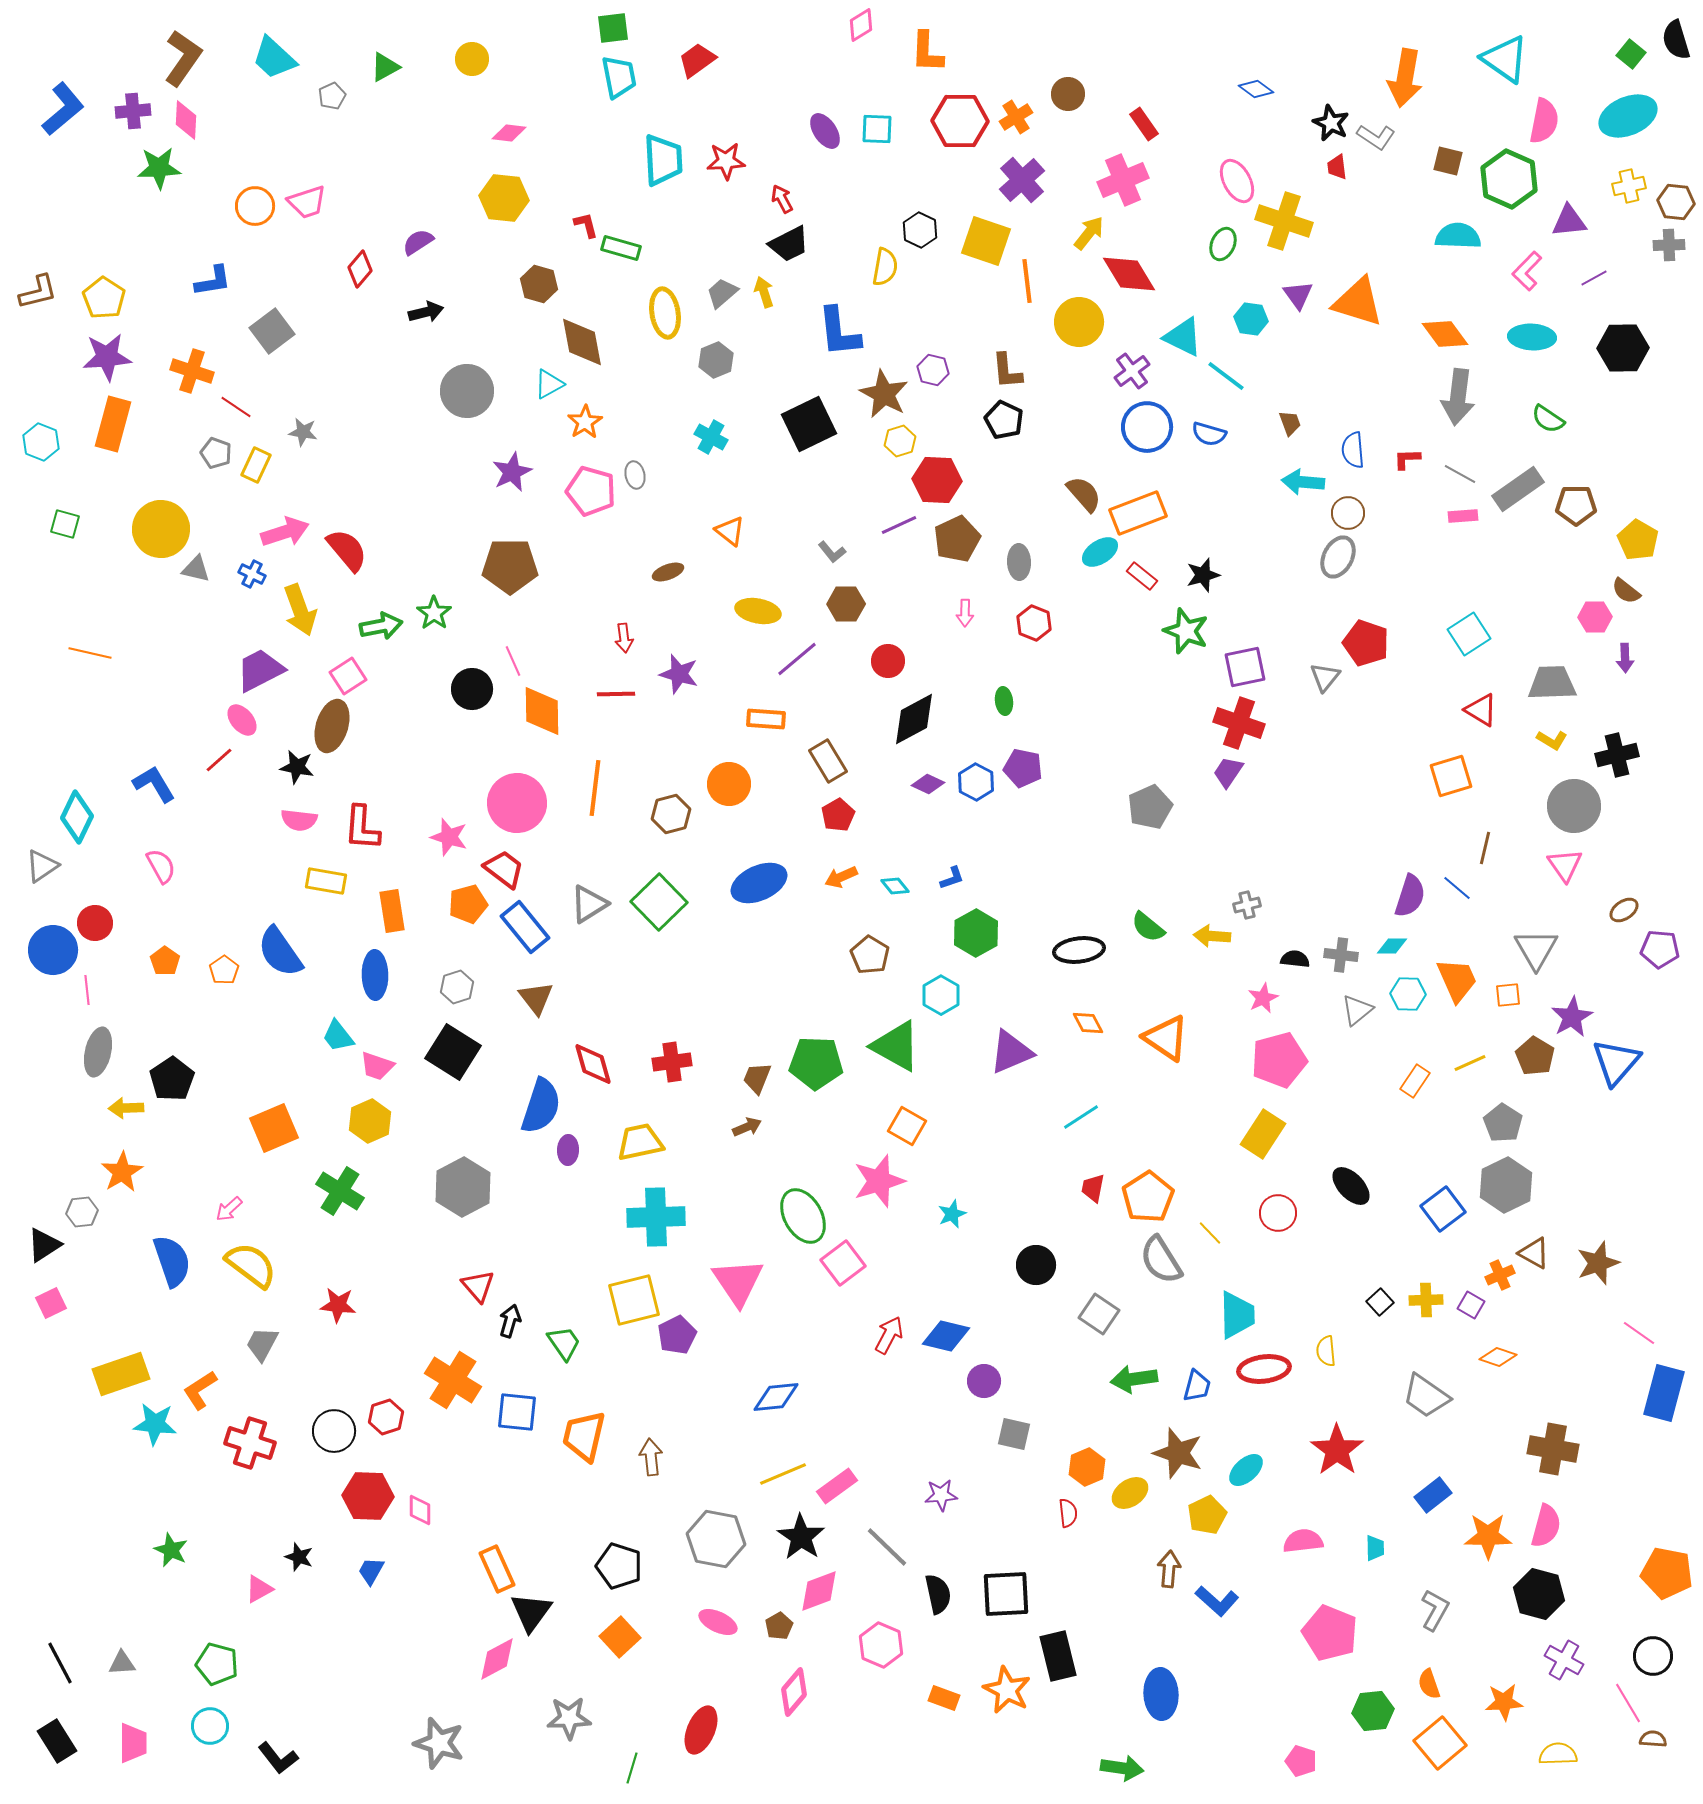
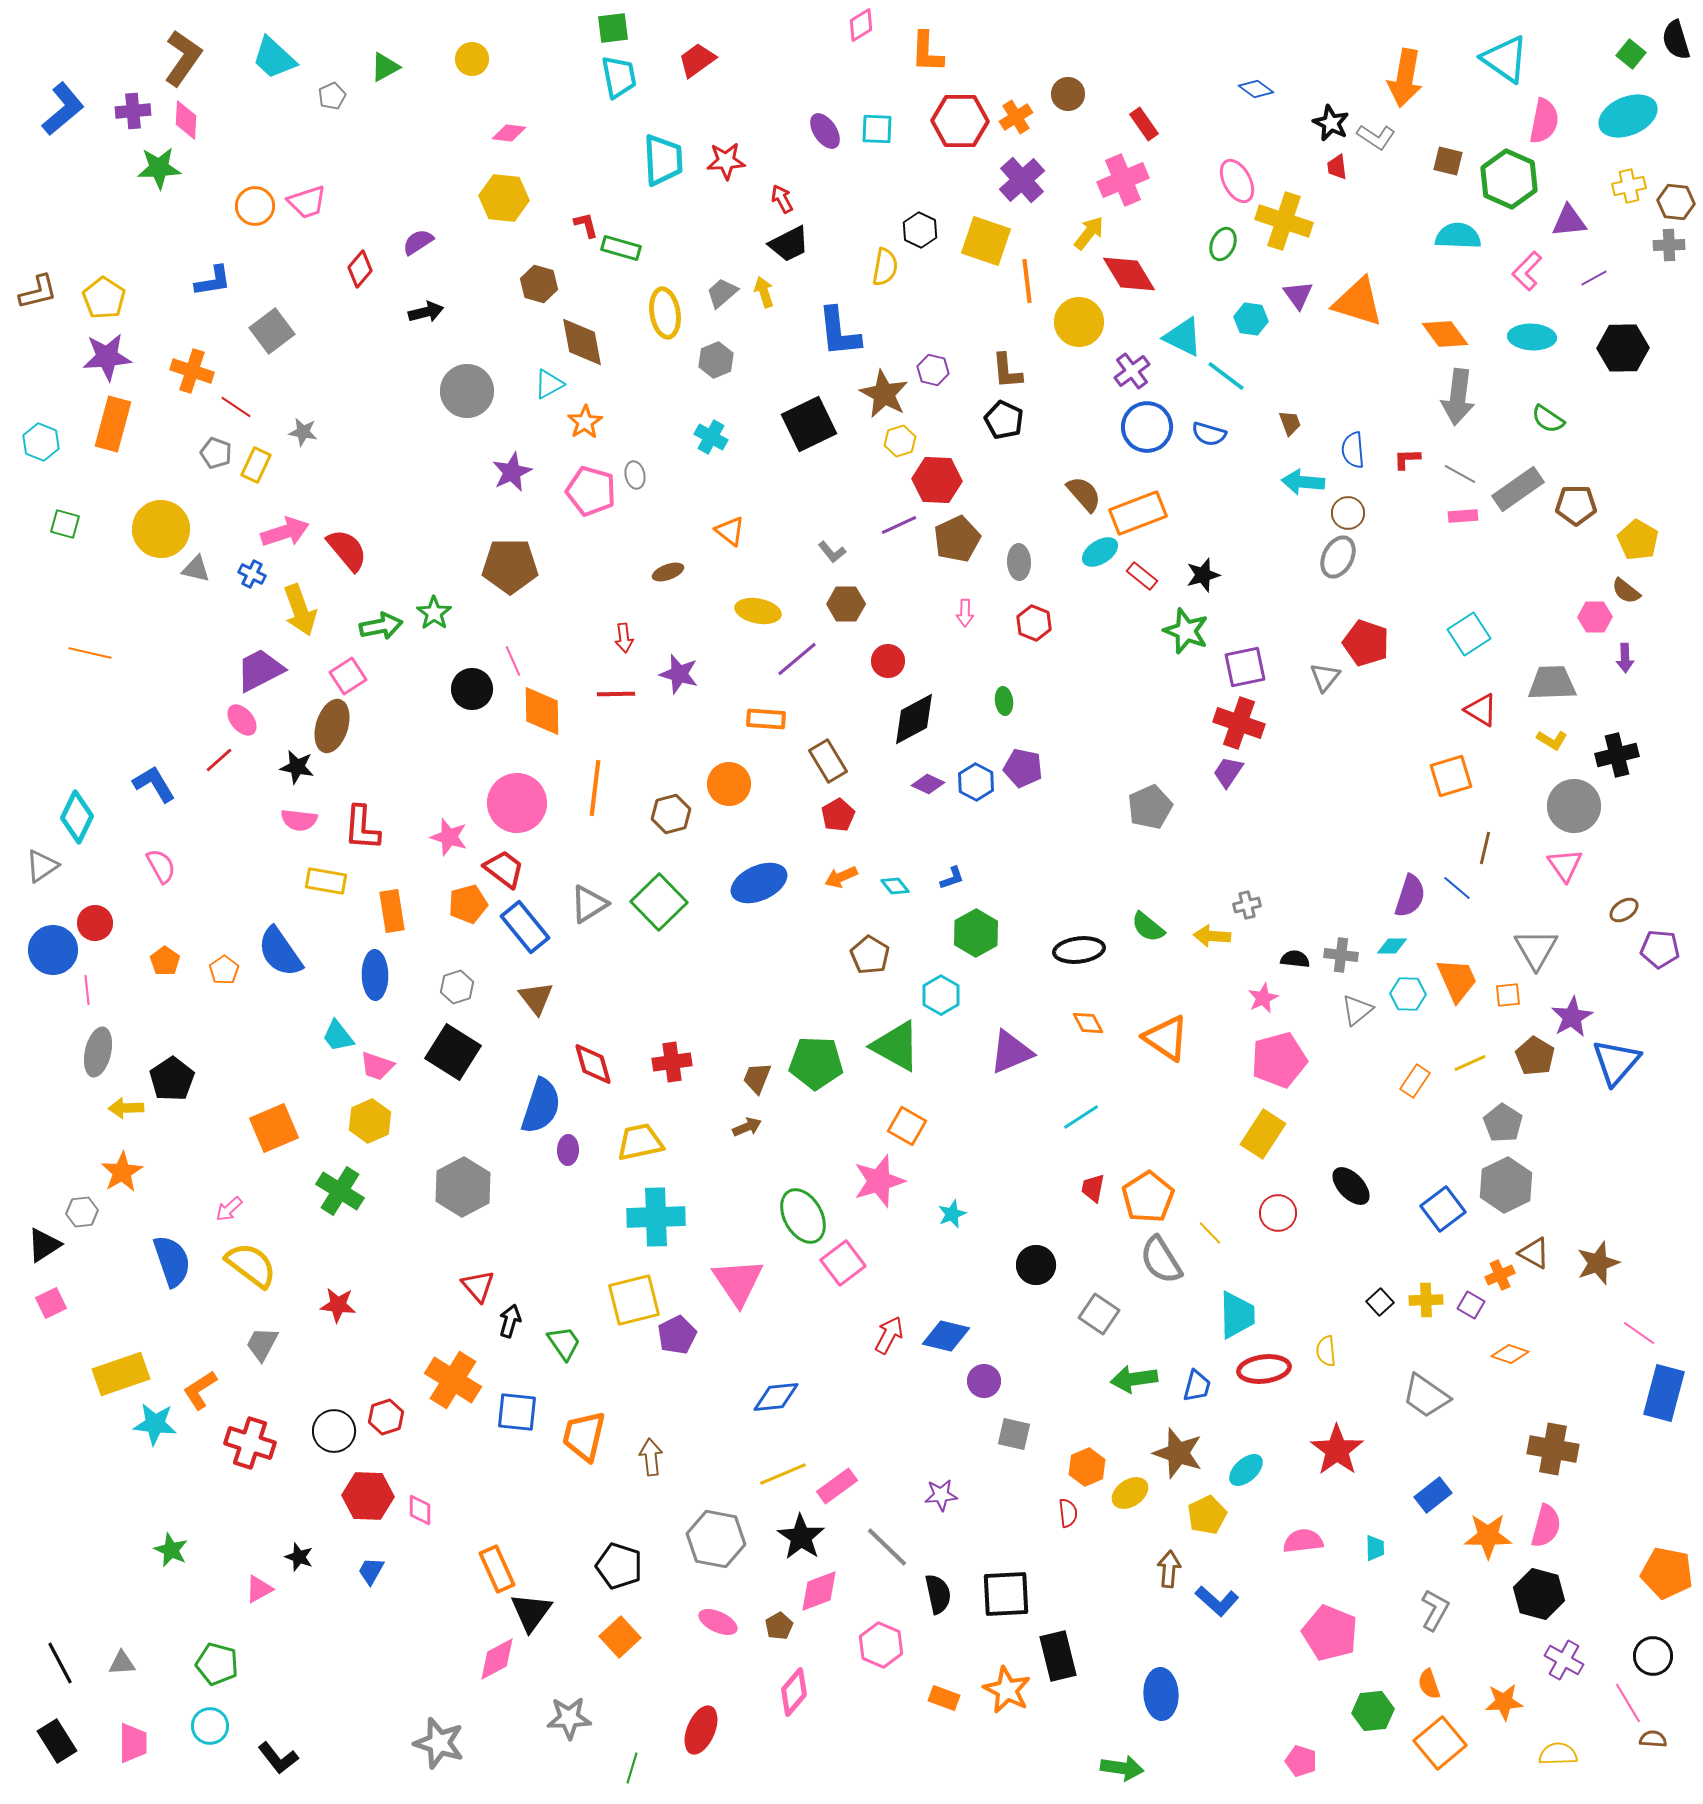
orange diamond at (1498, 1357): moved 12 px right, 3 px up
